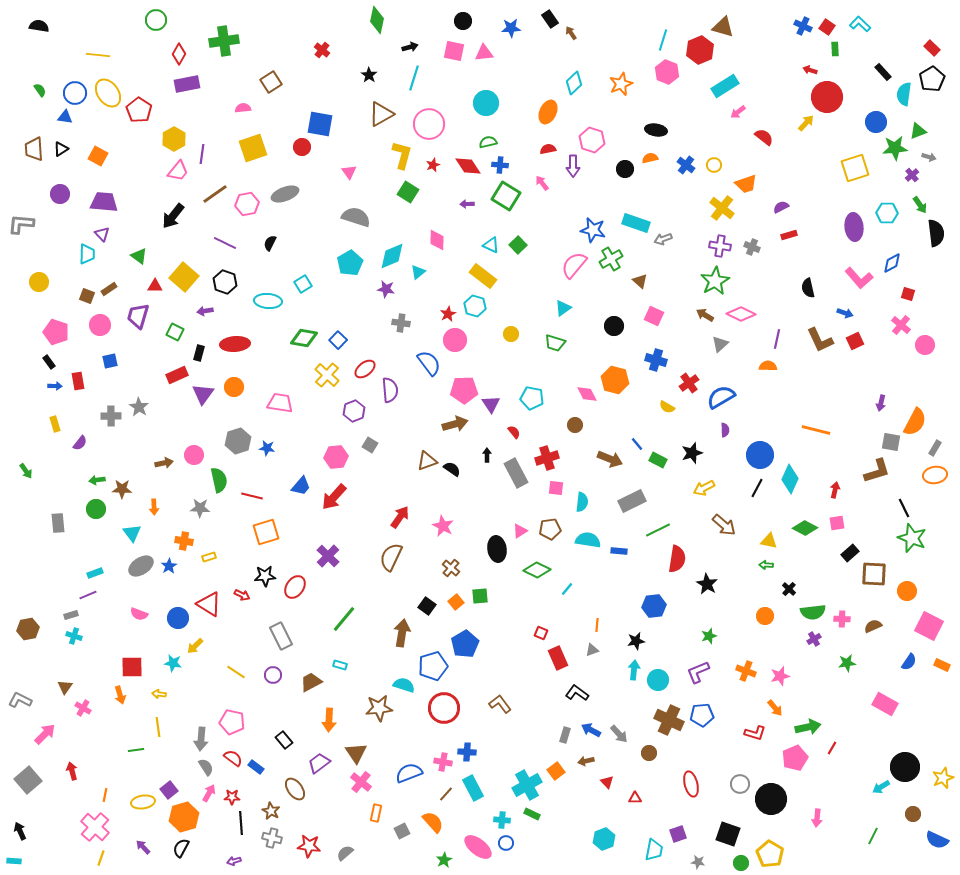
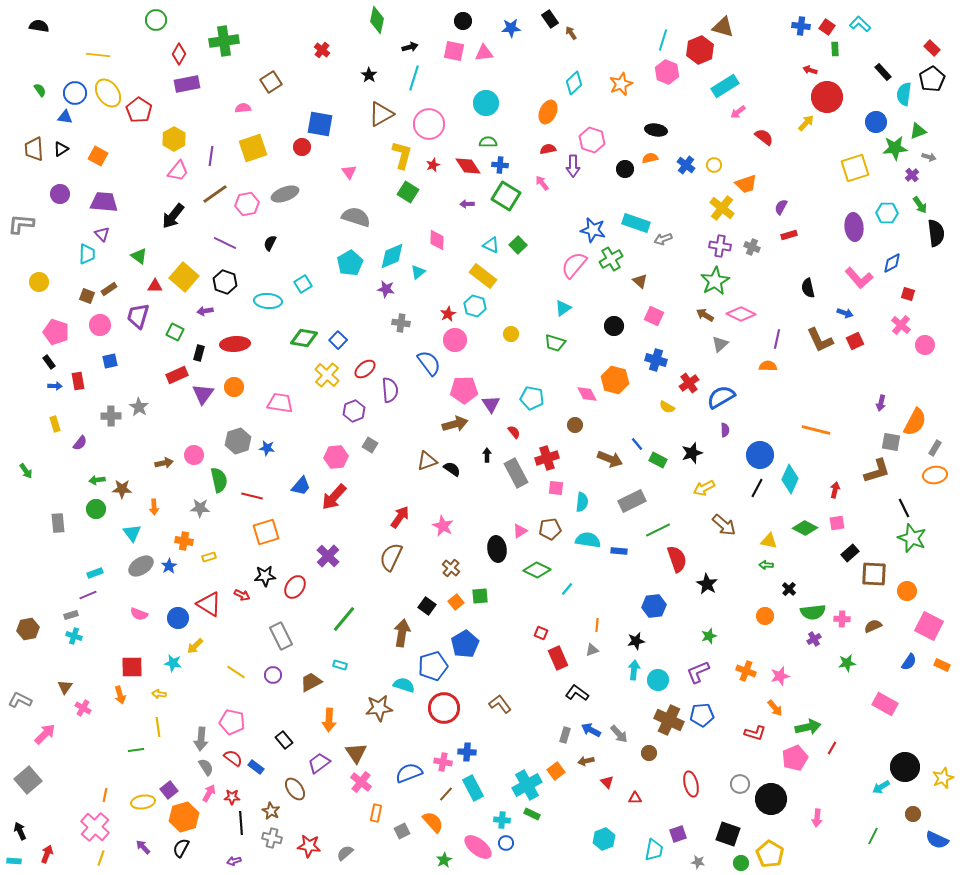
blue cross at (803, 26): moved 2 px left; rotated 18 degrees counterclockwise
green semicircle at (488, 142): rotated 12 degrees clockwise
purple line at (202, 154): moved 9 px right, 2 px down
purple semicircle at (781, 207): rotated 35 degrees counterclockwise
red semicircle at (677, 559): rotated 28 degrees counterclockwise
red arrow at (72, 771): moved 25 px left, 83 px down; rotated 36 degrees clockwise
